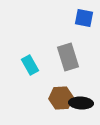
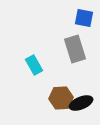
gray rectangle: moved 7 px right, 8 px up
cyan rectangle: moved 4 px right
black ellipse: rotated 25 degrees counterclockwise
